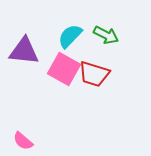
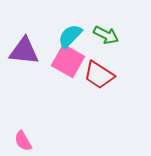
pink square: moved 4 px right, 8 px up
red trapezoid: moved 5 px right, 1 px down; rotated 16 degrees clockwise
pink semicircle: rotated 20 degrees clockwise
